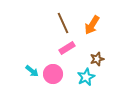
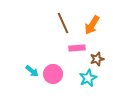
pink rectangle: moved 10 px right; rotated 28 degrees clockwise
cyan star: moved 2 px right, 1 px down
